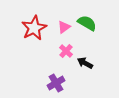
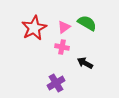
pink cross: moved 4 px left, 4 px up; rotated 32 degrees counterclockwise
